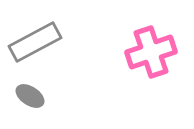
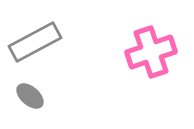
gray ellipse: rotated 8 degrees clockwise
